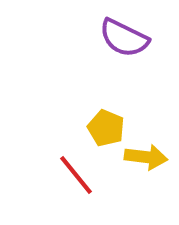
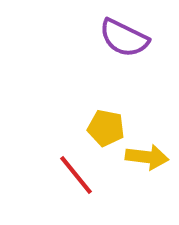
yellow pentagon: rotated 12 degrees counterclockwise
yellow arrow: moved 1 px right
